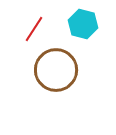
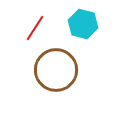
red line: moved 1 px right, 1 px up
